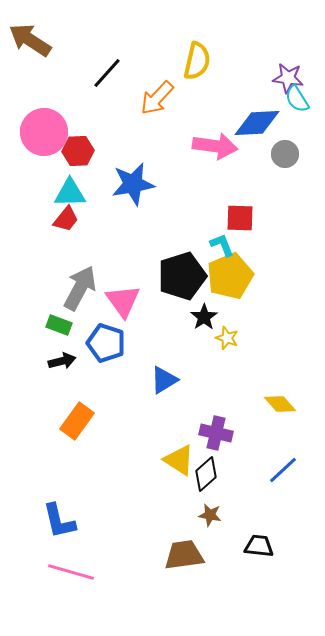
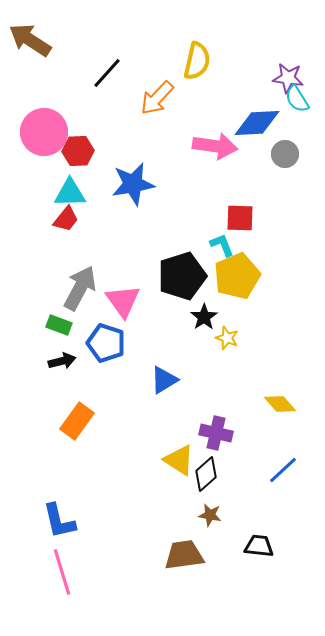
yellow pentagon: moved 7 px right
pink line: moved 9 px left; rotated 57 degrees clockwise
